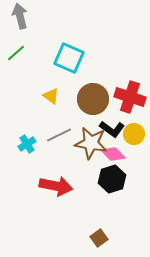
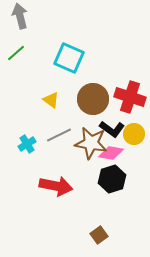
yellow triangle: moved 4 px down
pink diamond: moved 2 px left, 1 px up; rotated 35 degrees counterclockwise
brown square: moved 3 px up
